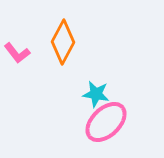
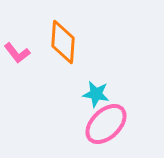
orange diamond: rotated 24 degrees counterclockwise
pink ellipse: moved 2 px down
